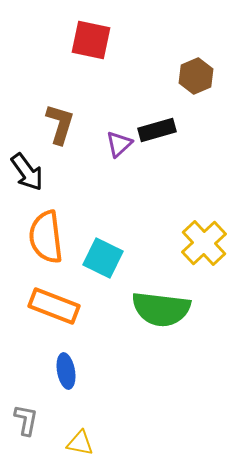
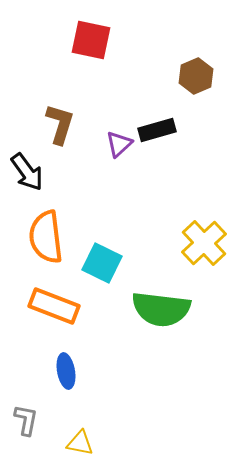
cyan square: moved 1 px left, 5 px down
